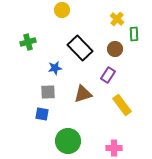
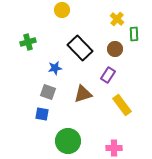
gray square: rotated 21 degrees clockwise
